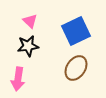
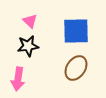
blue square: rotated 24 degrees clockwise
